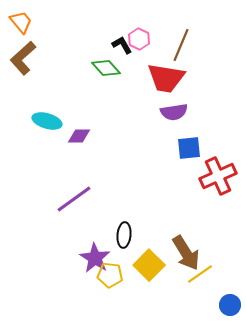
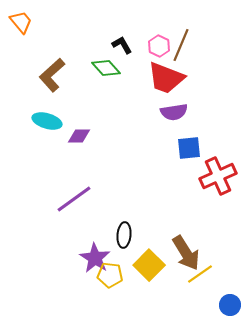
pink hexagon: moved 20 px right, 7 px down
brown L-shape: moved 29 px right, 17 px down
red trapezoid: rotated 12 degrees clockwise
